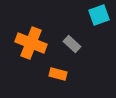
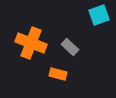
gray rectangle: moved 2 px left, 3 px down
